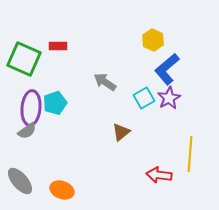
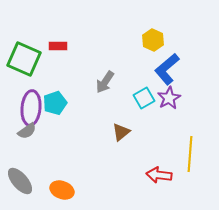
gray arrow: rotated 90 degrees counterclockwise
